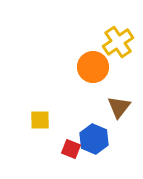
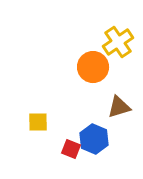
brown triangle: rotated 35 degrees clockwise
yellow square: moved 2 px left, 2 px down
